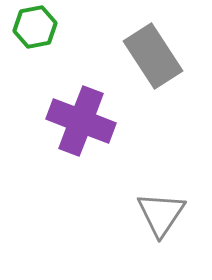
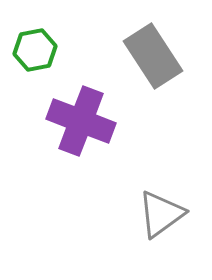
green hexagon: moved 23 px down
gray triangle: rotated 20 degrees clockwise
